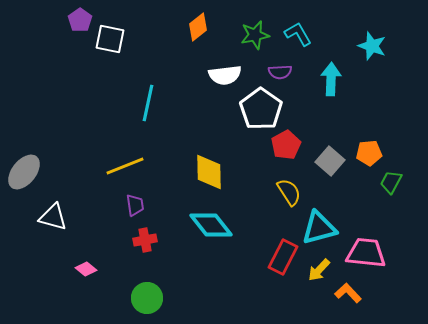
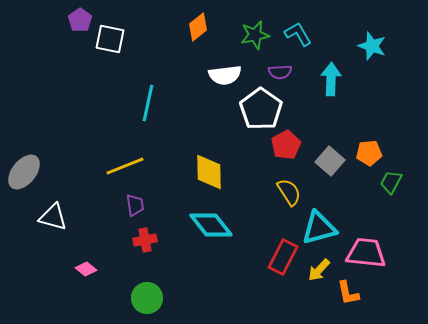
orange L-shape: rotated 148 degrees counterclockwise
